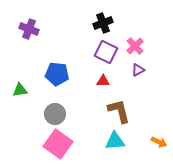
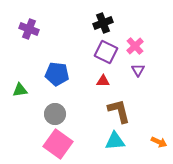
purple triangle: rotated 32 degrees counterclockwise
